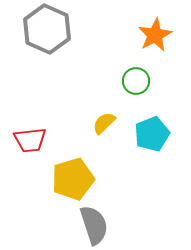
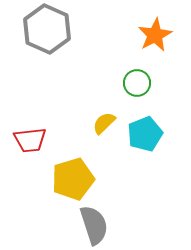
green circle: moved 1 px right, 2 px down
cyan pentagon: moved 7 px left
